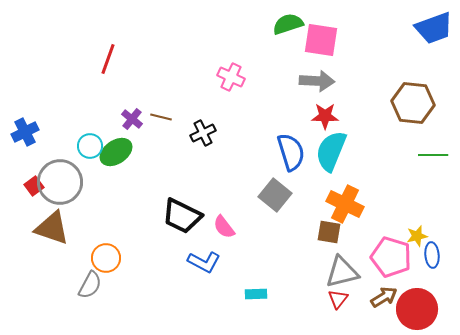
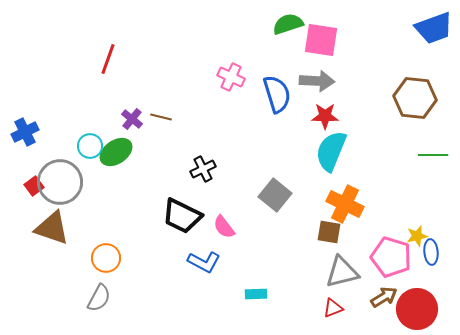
brown hexagon: moved 2 px right, 5 px up
black cross: moved 36 px down
blue semicircle: moved 14 px left, 58 px up
blue ellipse: moved 1 px left, 3 px up
gray semicircle: moved 9 px right, 13 px down
red triangle: moved 5 px left, 9 px down; rotated 30 degrees clockwise
